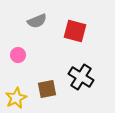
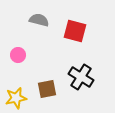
gray semicircle: moved 2 px right, 1 px up; rotated 144 degrees counterclockwise
yellow star: rotated 15 degrees clockwise
